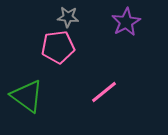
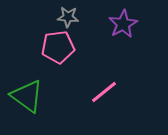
purple star: moved 3 px left, 2 px down
